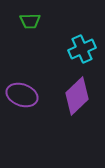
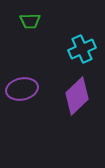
purple ellipse: moved 6 px up; rotated 32 degrees counterclockwise
